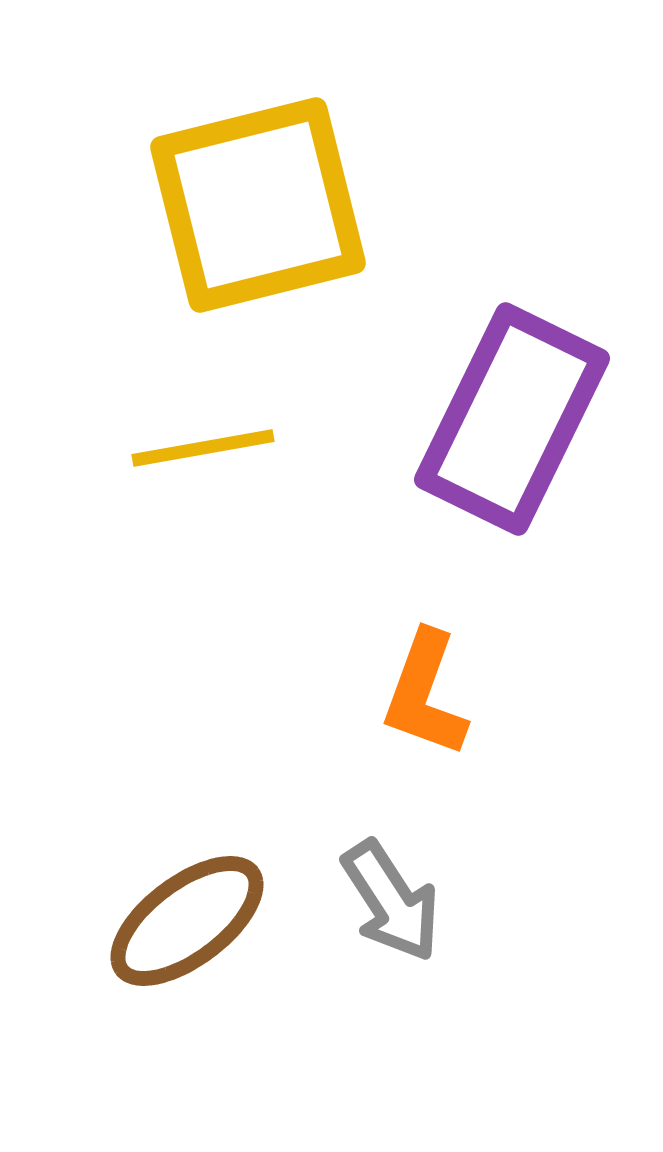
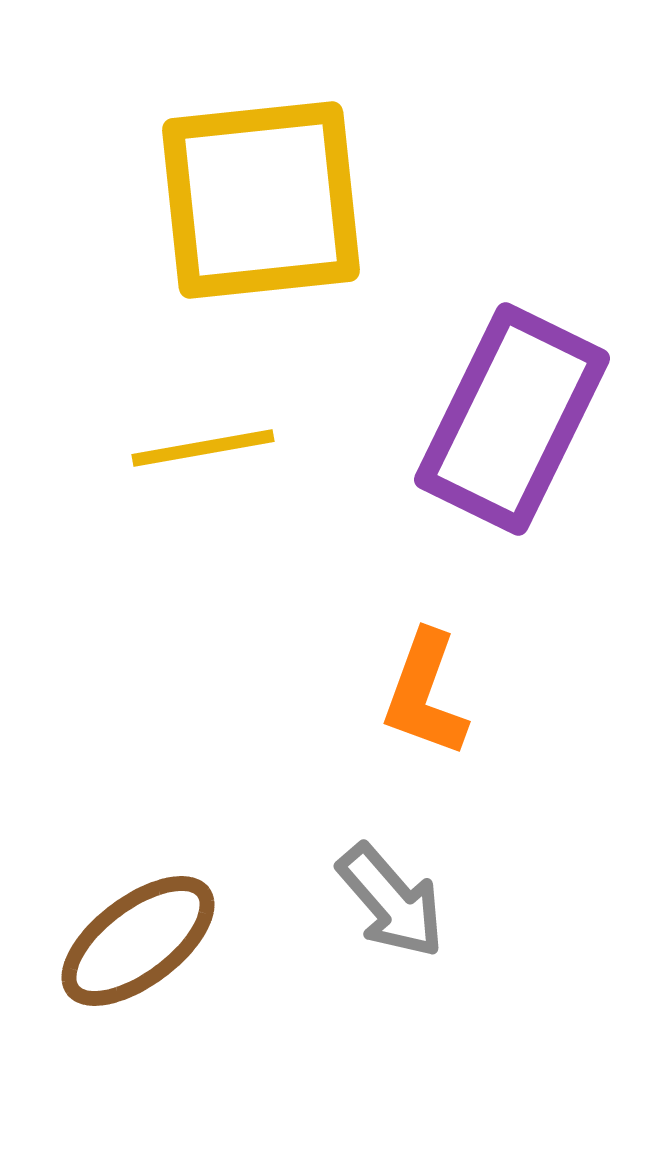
yellow square: moved 3 px right, 5 px up; rotated 8 degrees clockwise
gray arrow: rotated 8 degrees counterclockwise
brown ellipse: moved 49 px left, 20 px down
